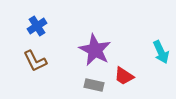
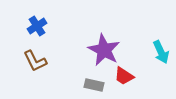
purple star: moved 9 px right
